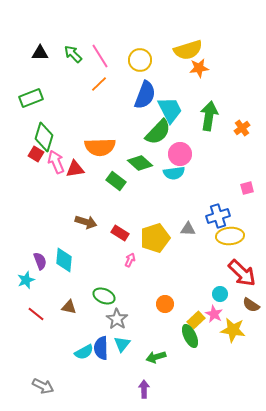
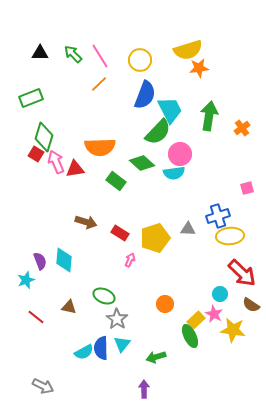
green diamond at (140, 163): moved 2 px right
red line at (36, 314): moved 3 px down
